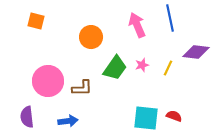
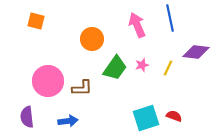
orange circle: moved 1 px right, 2 px down
cyan square: rotated 24 degrees counterclockwise
